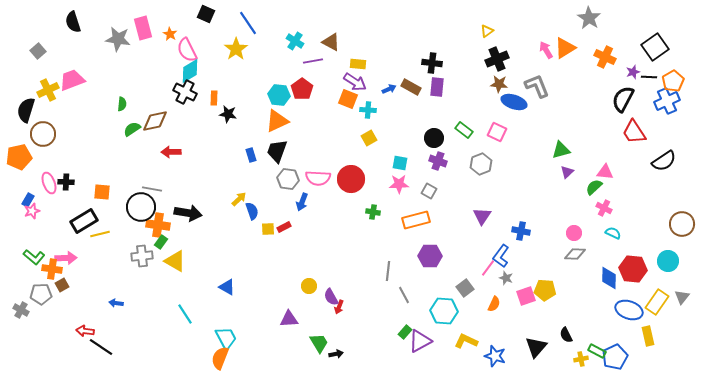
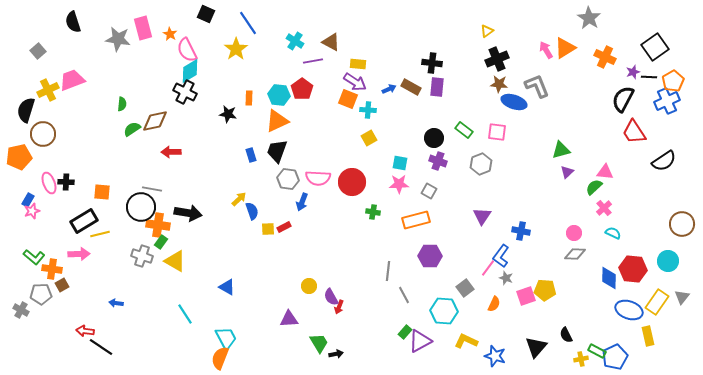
orange rectangle at (214, 98): moved 35 px right
pink square at (497, 132): rotated 18 degrees counterclockwise
red circle at (351, 179): moved 1 px right, 3 px down
pink cross at (604, 208): rotated 21 degrees clockwise
gray cross at (142, 256): rotated 25 degrees clockwise
pink arrow at (66, 258): moved 13 px right, 4 px up
